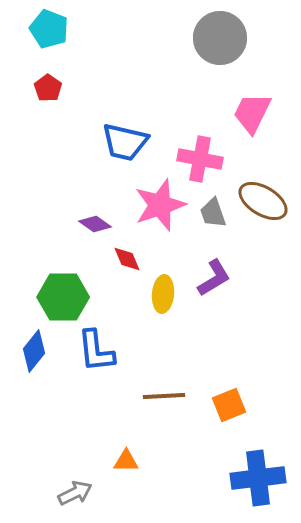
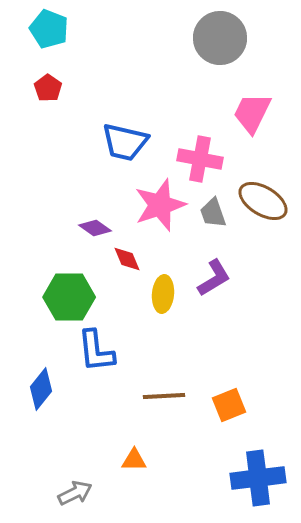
purple diamond: moved 4 px down
green hexagon: moved 6 px right
blue diamond: moved 7 px right, 38 px down
orange triangle: moved 8 px right, 1 px up
